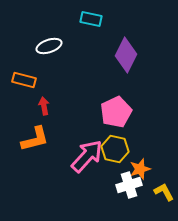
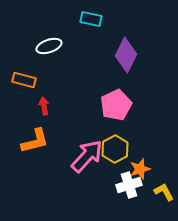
pink pentagon: moved 7 px up
orange L-shape: moved 2 px down
yellow hexagon: rotated 20 degrees clockwise
